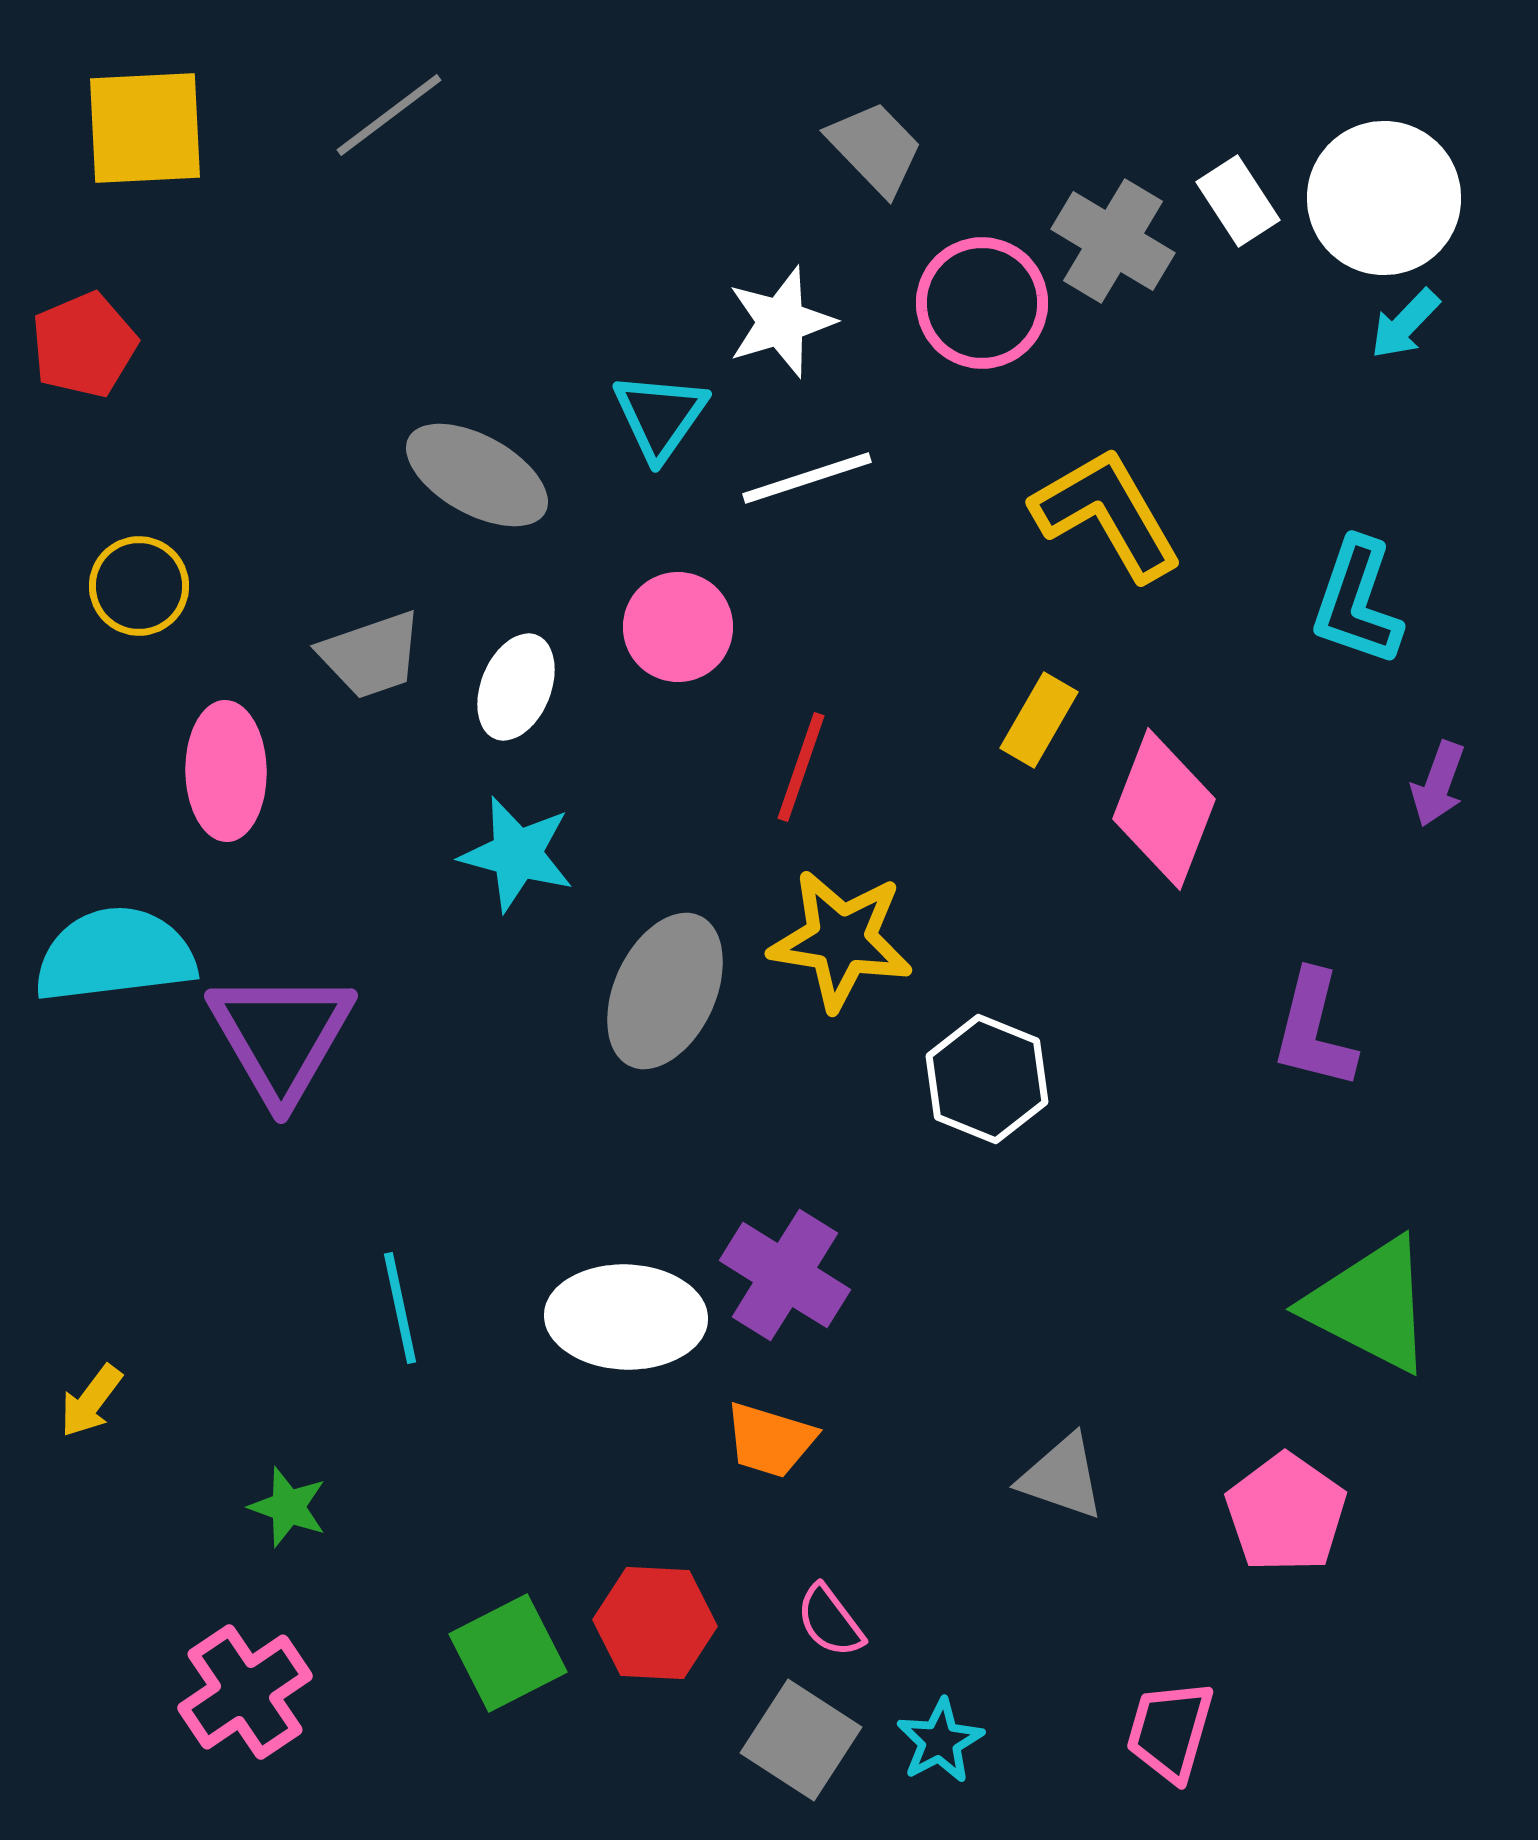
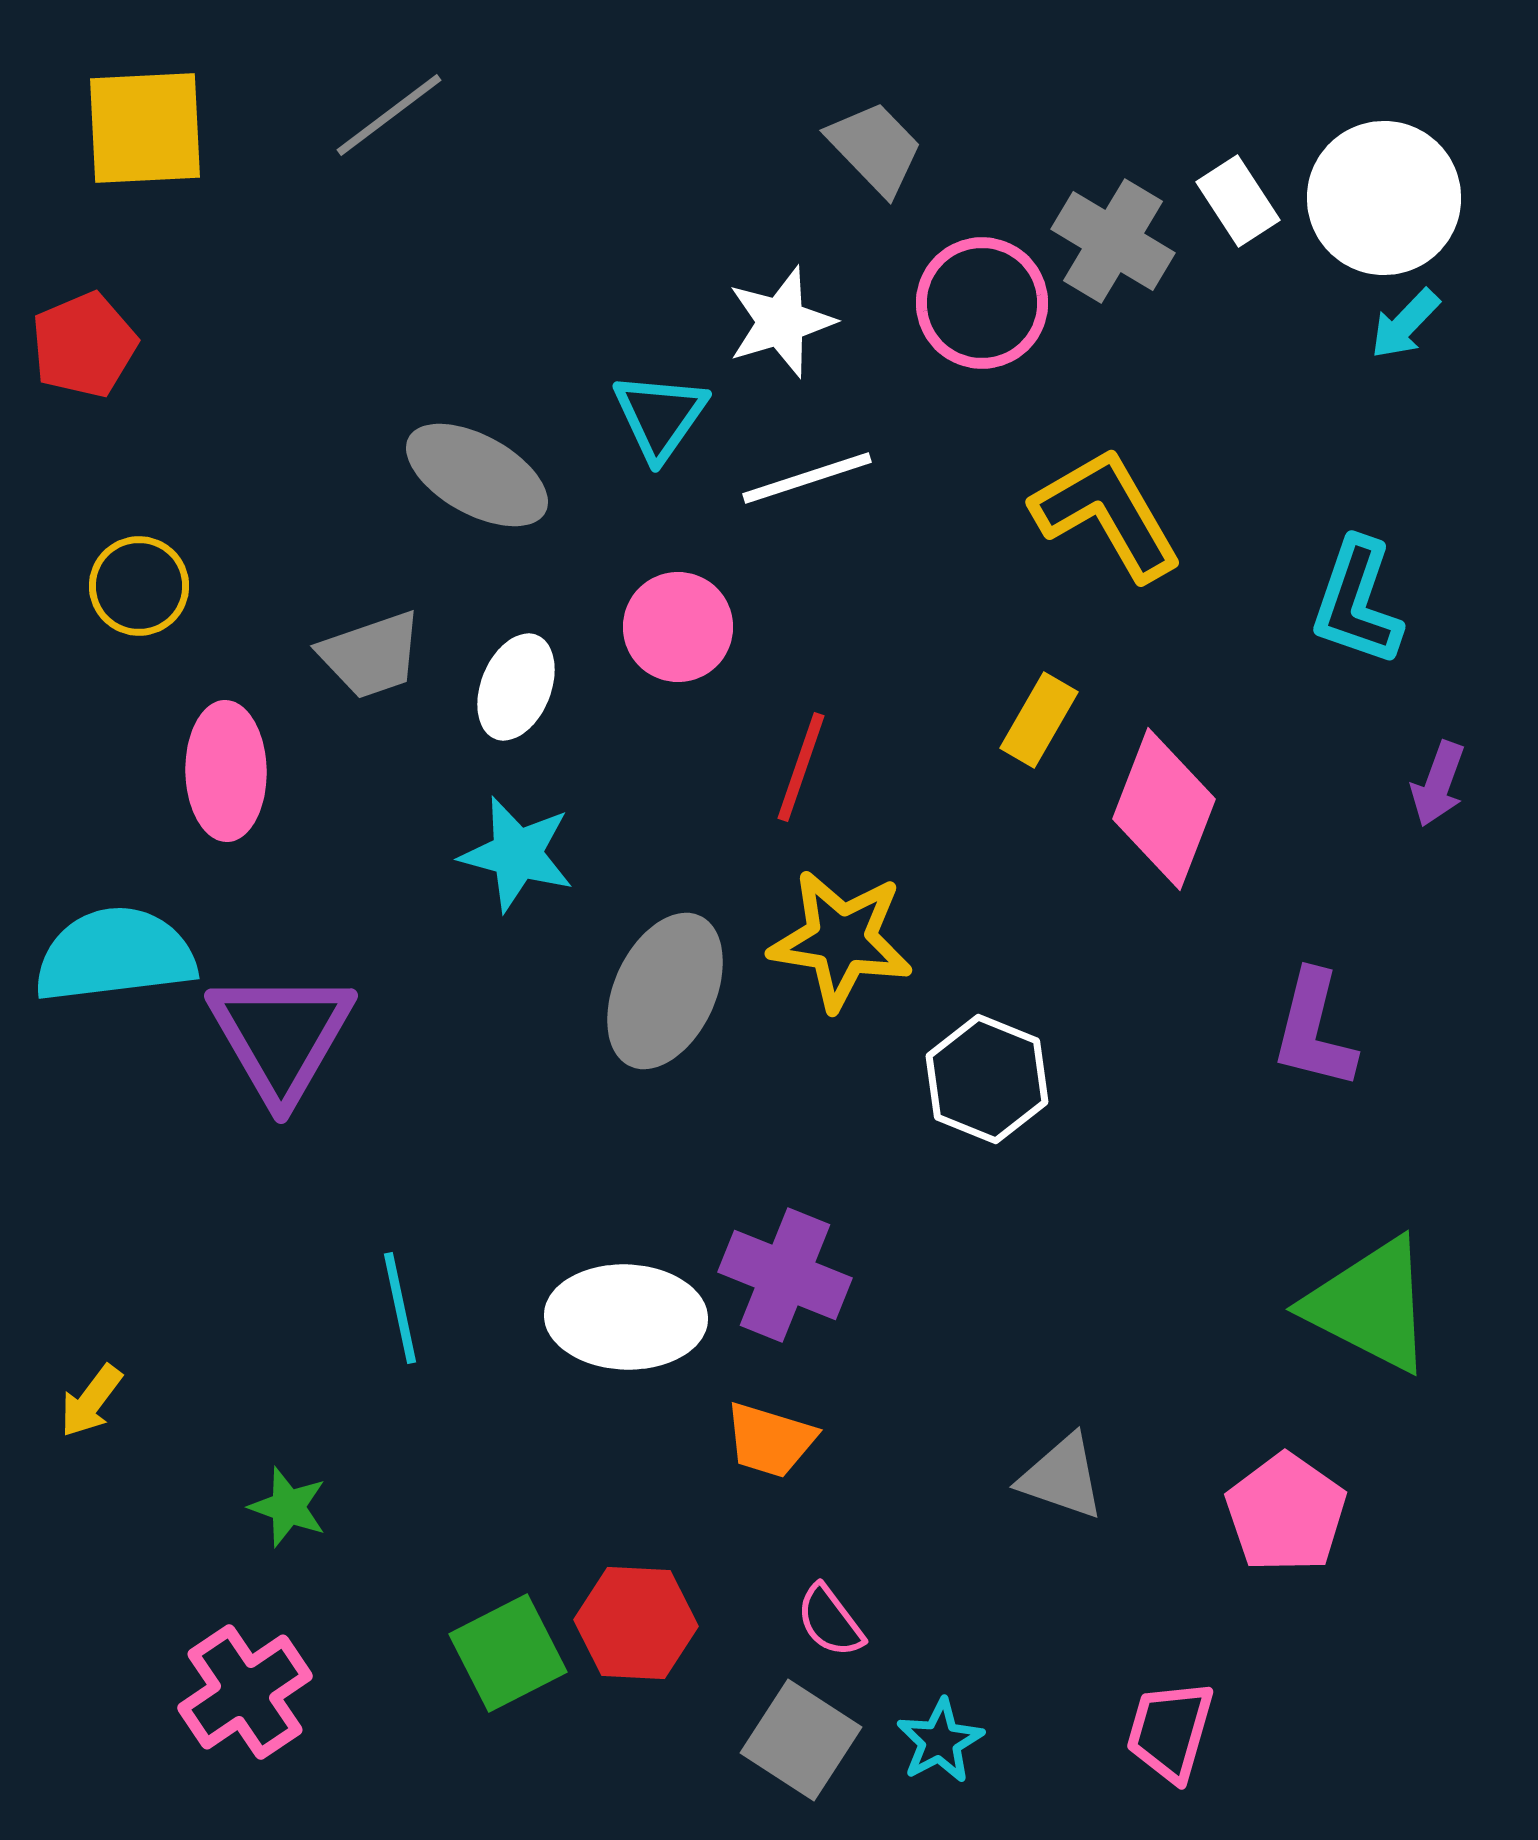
purple cross at (785, 1275): rotated 10 degrees counterclockwise
red hexagon at (655, 1623): moved 19 px left
